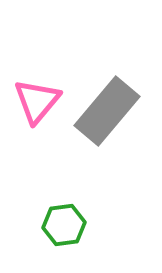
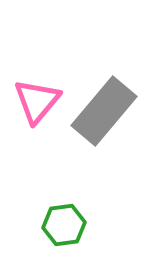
gray rectangle: moved 3 px left
